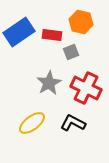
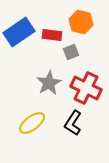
black L-shape: rotated 85 degrees counterclockwise
